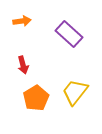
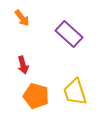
orange arrow: moved 3 px up; rotated 60 degrees clockwise
yellow trapezoid: rotated 56 degrees counterclockwise
orange pentagon: moved 2 px up; rotated 25 degrees counterclockwise
